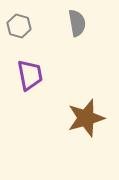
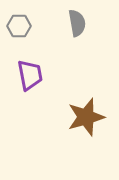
gray hexagon: rotated 15 degrees counterclockwise
brown star: moved 1 px up
